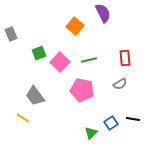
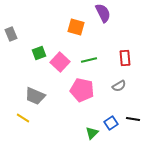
orange square: moved 1 px right, 1 px down; rotated 24 degrees counterclockwise
gray semicircle: moved 1 px left, 2 px down
gray trapezoid: rotated 30 degrees counterclockwise
green triangle: moved 1 px right
